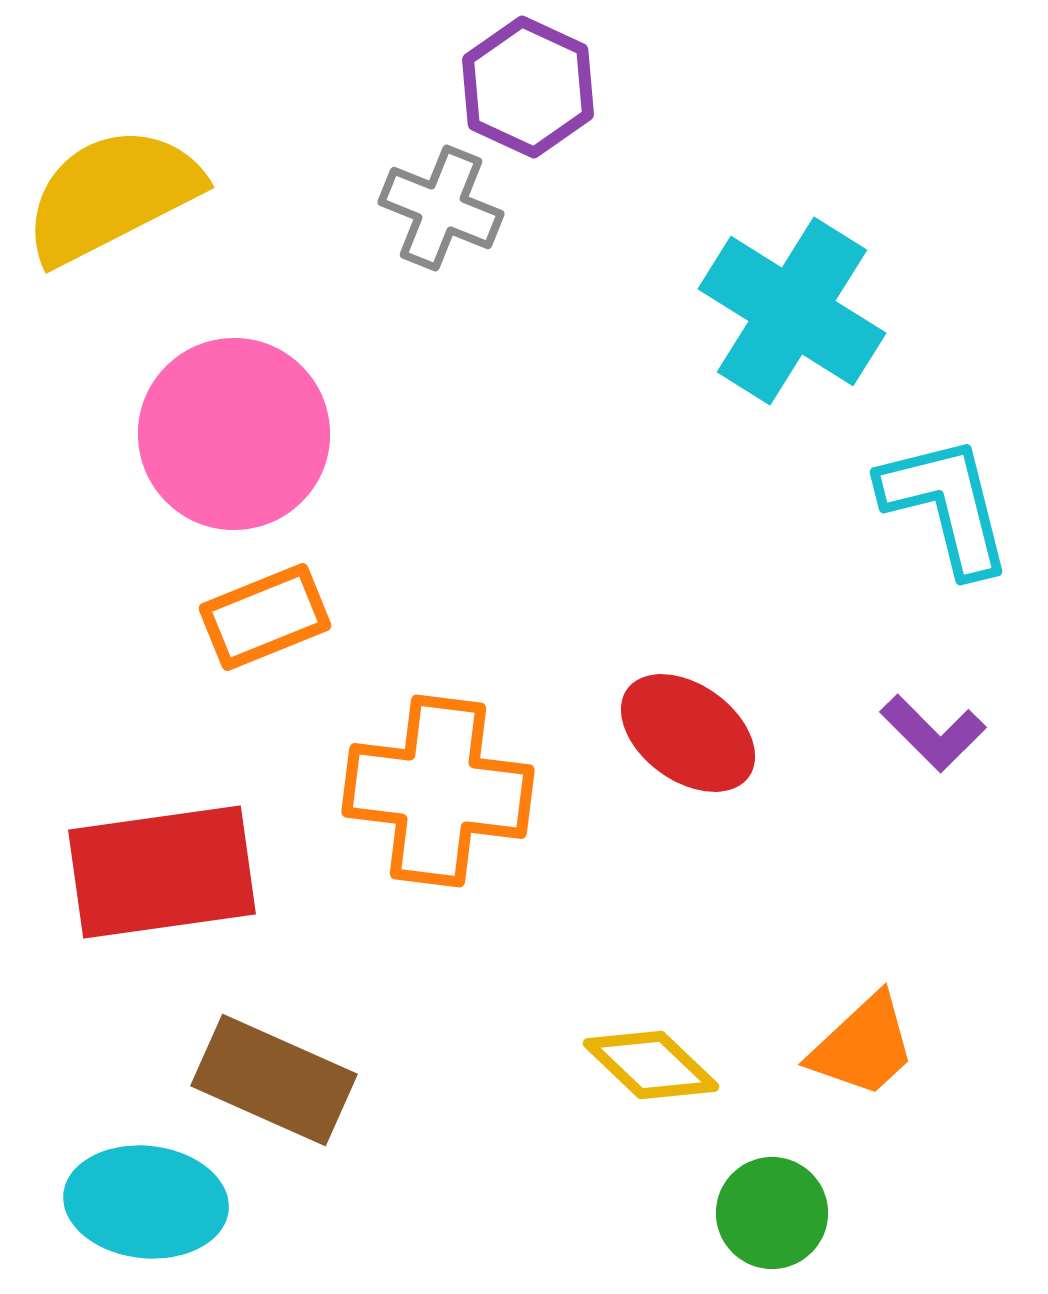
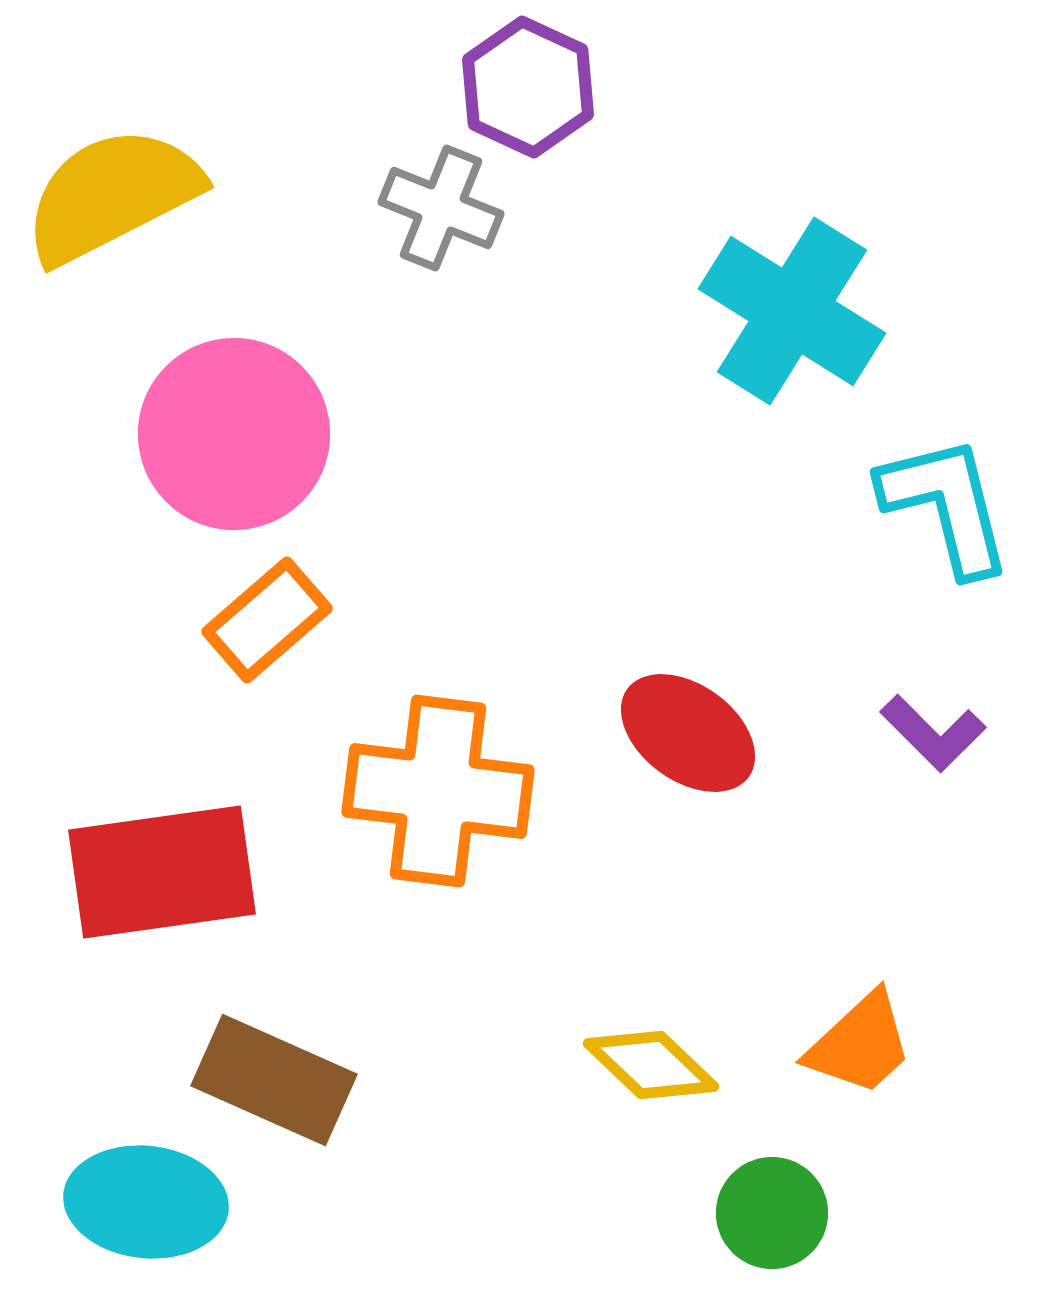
orange rectangle: moved 2 px right, 3 px down; rotated 19 degrees counterclockwise
orange trapezoid: moved 3 px left, 2 px up
